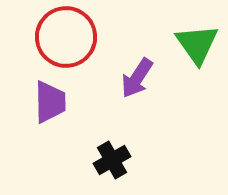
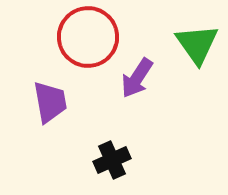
red circle: moved 22 px right
purple trapezoid: rotated 9 degrees counterclockwise
black cross: rotated 6 degrees clockwise
